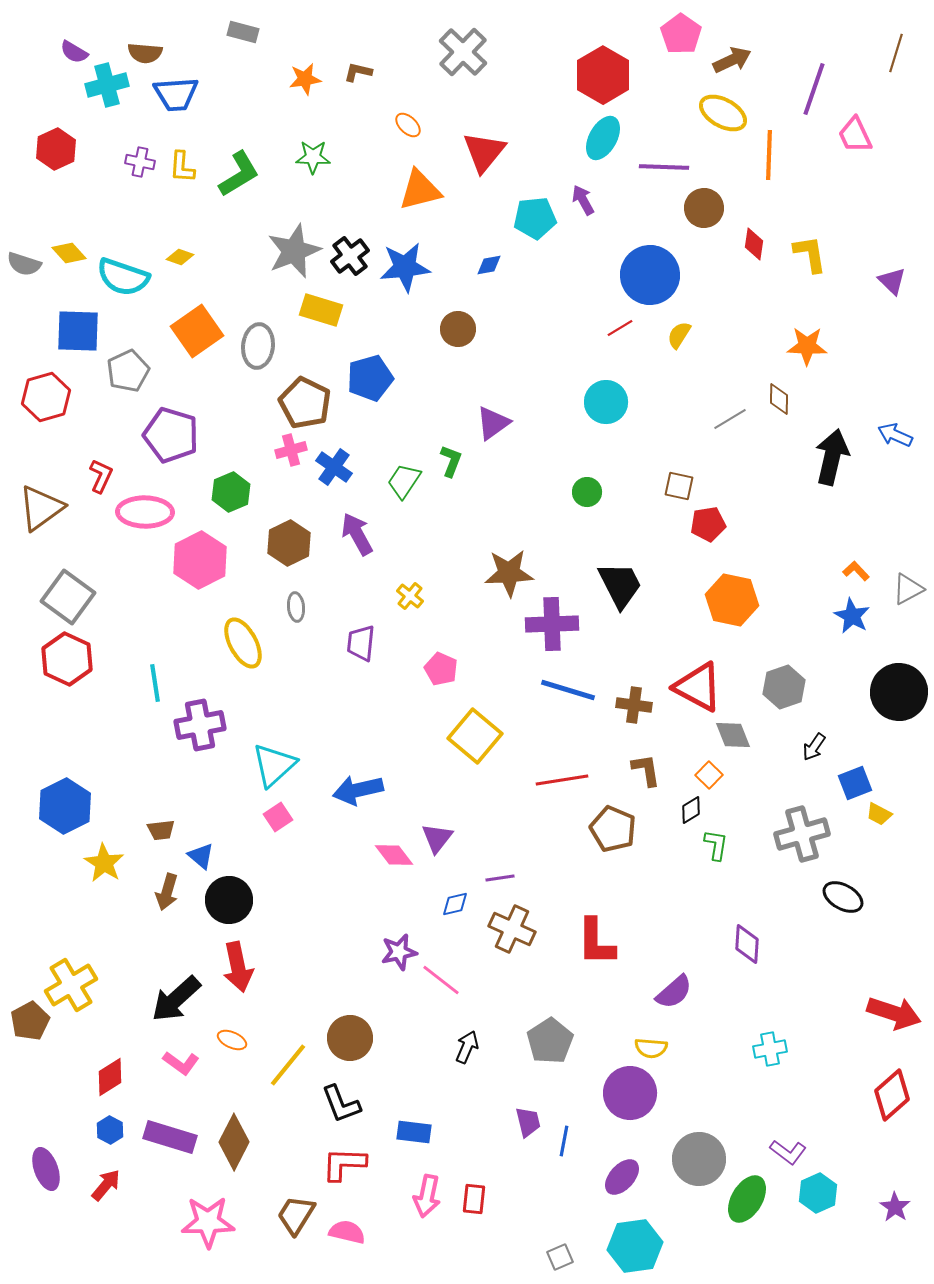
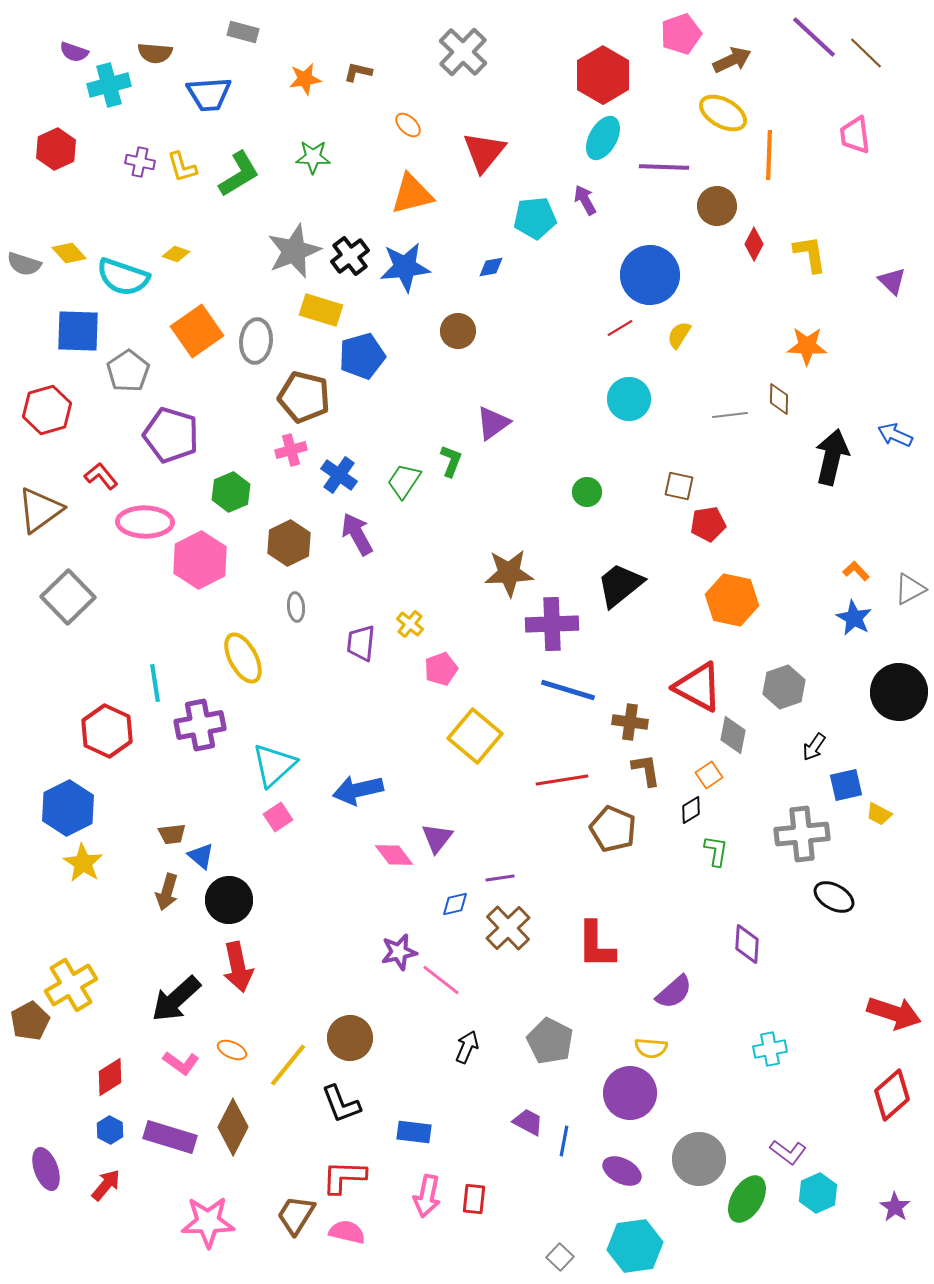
pink pentagon at (681, 34): rotated 18 degrees clockwise
purple semicircle at (74, 52): rotated 12 degrees counterclockwise
brown semicircle at (145, 53): moved 10 px right
brown line at (896, 53): moved 30 px left; rotated 63 degrees counterclockwise
cyan cross at (107, 85): moved 2 px right
purple line at (814, 89): moved 52 px up; rotated 66 degrees counterclockwise
blue trapezoid at (176, 94): moved 33 px right
pink trapezoid at (855, 135): rotated 18 degrees clockwise
yellow L-shape at (182, 167): rotated 20 degrees counterclockwise
orange triangle at (420, 190): moved 8 px left, 4 px down
purple arrow at (583, 200): moved 2 px right
brown circle at (704, 208): moved 13 px right, 2 px up
red diamond at (754, 244): rotated 20 degrees clockwise
yellow diamond at (180, 257): moved 4 px left, 3 px up
blue diamond at (489, 265): moved 2 px right, 2 px down
brown circle at (458, 329): moved 2 px down
gray ellipse at (258, 346): moved 2 px left, 5 px up
gray pentagon at (128, 371): rotated 9 degrees counterclockwise
blue pentagon at (370, 378): moved 8 px left, 22 px up
red hexagon at (46, 397): moved 1 px right, 13 px down
cyan circle at (606, 402): moved 23 px right, 3 px up
brown pentagon at (305, 403): moved 1 px left, 6 px up; rotated 12 degrees counterclockwise
gray line at (730, 419): moved 4 px up; rotated 24 degrees clockwise
blue cross at (334, 467): moved 5 px right, 8 px down
red L-shape at (101, 476): rotated 64 degrees counterclockwise
brown triangle at (41, 508): moved 1 px left, 2 px down
pink ellipse at (145, 512): moved 10 px down
black trapezoid at (620, 585): rotated 102 degrees counterclockwise
gray triangle at (908, 589): moved 2 px right
yellow cross at (410, 596): moved 28 px down
gray square at (68, 597): rotated 10 degrees clockwise
blue star at (852, 616): moved 2 px right, 2 px down
yellow ellipse at (243, 643): moved 15 px down
red hexagon at (67, 659): moved 40 px right, 72 px down
pink pentagon at (441, 669): rotated 28 degrees clockwise
brown cross at (634, 705): moved 4 px left, 17 px down
gray diamond at (733, 735): rotated 33 degrees clockwise
orange square at (709, 775): rotated 12 degrees clockwise
blue square at (855, 783): moved 9 px left, 2 px down; rotated 8 degrees clockwise
blue hexagon at (65, 806): moved 3 px right, 2 px down
brown trapezoid at (161, 830): moved 11 px right, 4 px down
gray cross at (802, 834): rotated 10 degrees clockwise
green L-shape at (716, 845): moved 6 px down
yellow star at (104, 863): moved 21 px left
black ellipse at (843, 897): moved 9 px left
brown cross at (512, 929): moved 4 px left, 1 px up; rotated 21 degrees clockwise
red L-shape at (596, 942): moved 3 px down
orange ellipse at (232, 1040): moved 10 px down
gray pentagon at (550, 1041): rotated 12 degrees counterclockwise
purple trapezoid at (528, 1122): rotated 48 degrees counterclockwise
brown diamond at (234, 1142): moved 1 px left, 15 px up
red L-shape at (344, 1164): moved 13 px down
purple ellipse at (622, 1177): moved 6 px up; rotated 75 degrees clockwise
gray square at (560, 1257): rotated 24 degrees counterclockwise
